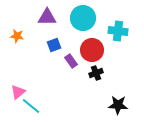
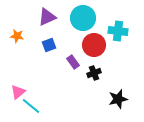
purple triangle: rotated 24 degrees counterclockwise
blue square: moved 5 px left
red circle: moved 2 px right, 5 px up
purple rectangle: moved 2 px right, 1 px down
black cross: moved 2 px left
black star: moved 6 px up; rotated 18 degrees counterclockwise
